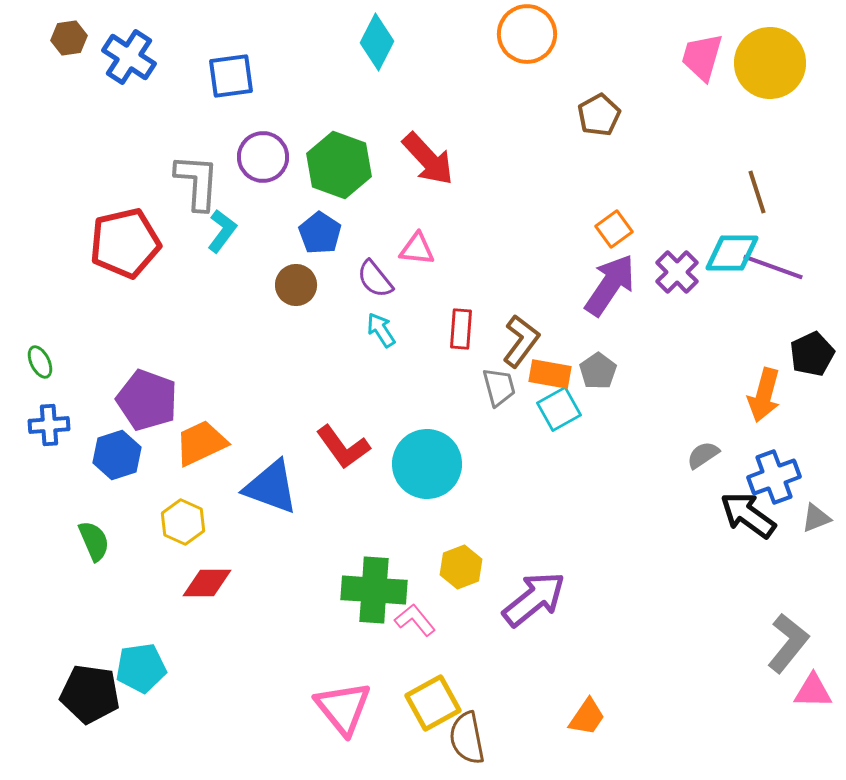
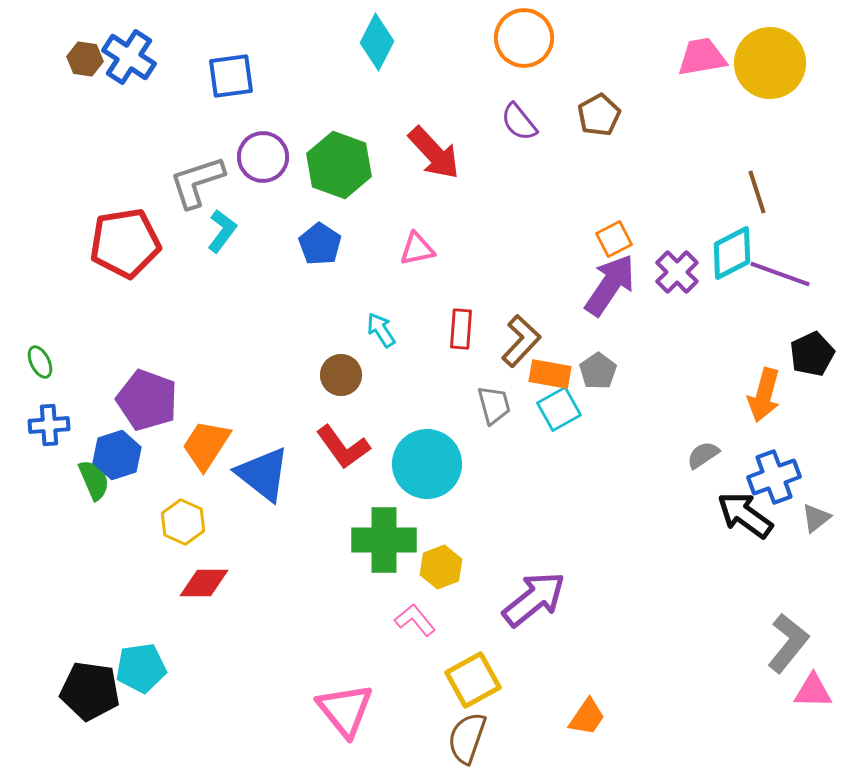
orange circle at (527, 34): moved 3 px left, 4 px down
brown hexagon at (69, 38): moved 16 px right, 21 px down; rotated 16 degrees clockwise
pink trapezoid at (702, 57): rotated 64 degrees clockwise
red arrow at (428, 159): moved 6 px right, 6 px up
gray L-shape at (197, 182): rotated 112 degrees counterclockwise
orange square at (614, 229): moved 10 px down; rotated 9 degrees clockwise
blue pentagon at (320, 233): moved 11 px down
red pentagon at (125, 243): rotated 4 degrees clockwise
pink triangle at (417, 249): rotated 18 degrees counterclockwise
cyan diamond at (732, 253): rotated 28 degrees counterclockwise
purple line at (773, 267): moved 7 px right, 7 px down
purple semicircle at (375, 279): moved 144 px right, 157 px up
brown circle at (296, 285): moved 45 px right, 90 px down
brown L-shape at (521, 341): rotated 6 degrees clockwise
gray trapezoid at (499, 387): moved 5 px left, 18 px down
orange trapezoid at (201, 443): moved 5 px right, 2 px down; rotated 32 degrees counterclockwise
blue triangle at (271, 487): moved 8 px left, 13 px up; rotated 18 degrees clockwise
black arrow at (748, 515): moved 3 px left
gray triangle at (816, 518): rotated 16 degrees counterclockwise
green semicircle at (94, 541): moved 61 px up
yellow hexagon at (461, 567): moved 20 px left
red diamond at (207, 583): moved 3 px left
green cross at (374, 590): moved 10 px right, 50 px up; rotated 4 degrees counterclockwise
black pentagon at (90, 694): moved 3 px up
yellow square at (433, 703): moved 40 px right, 23 px up
pink triangle at (343, 708): moved 2 px right, 2 px down
brown semicircle at (467, 738): rotated 30 degrees clockwise
